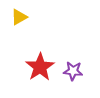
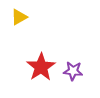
red star: moved 1 px right
